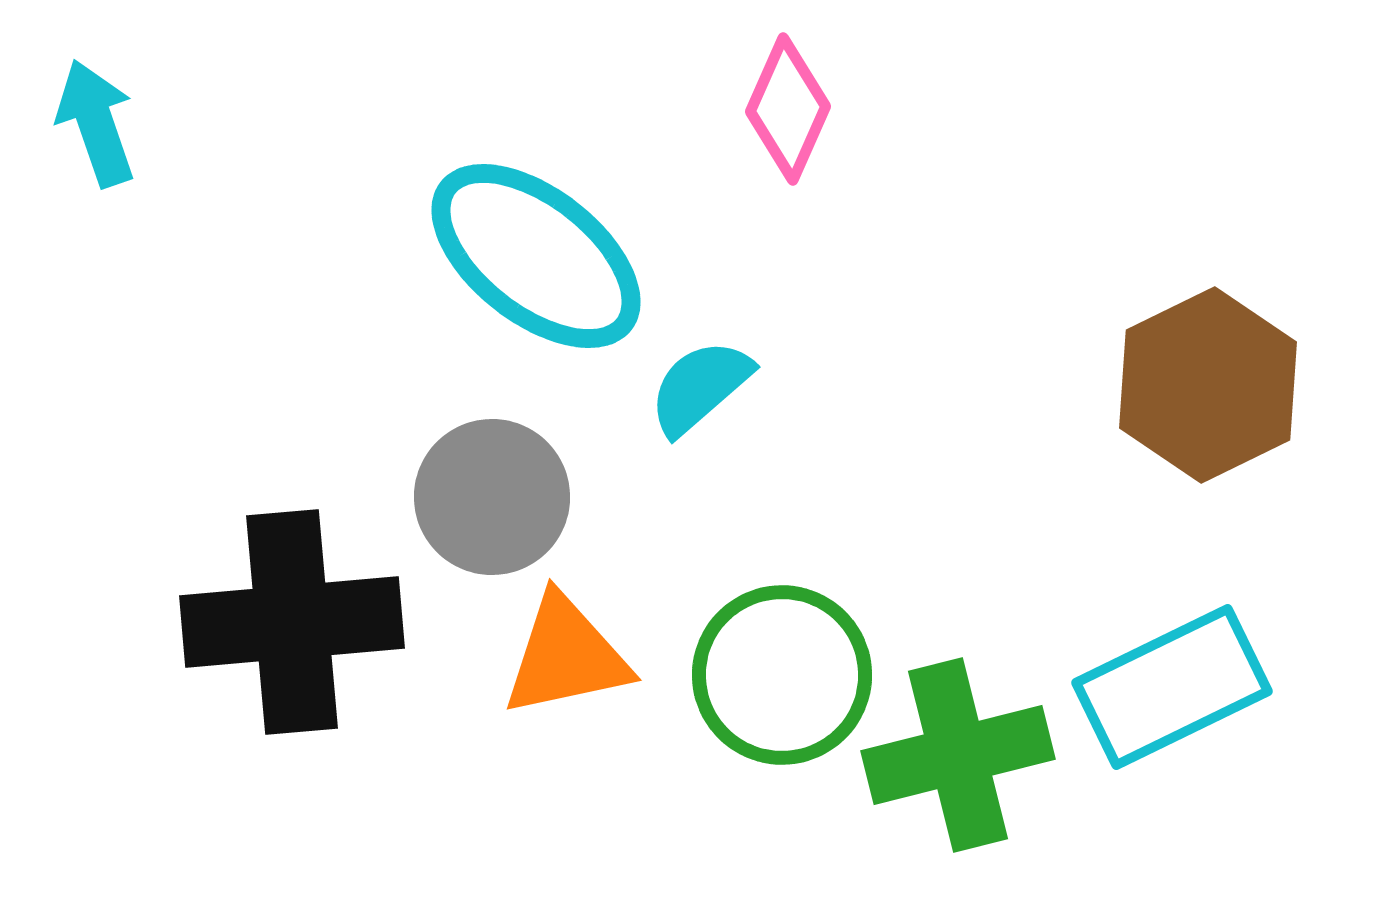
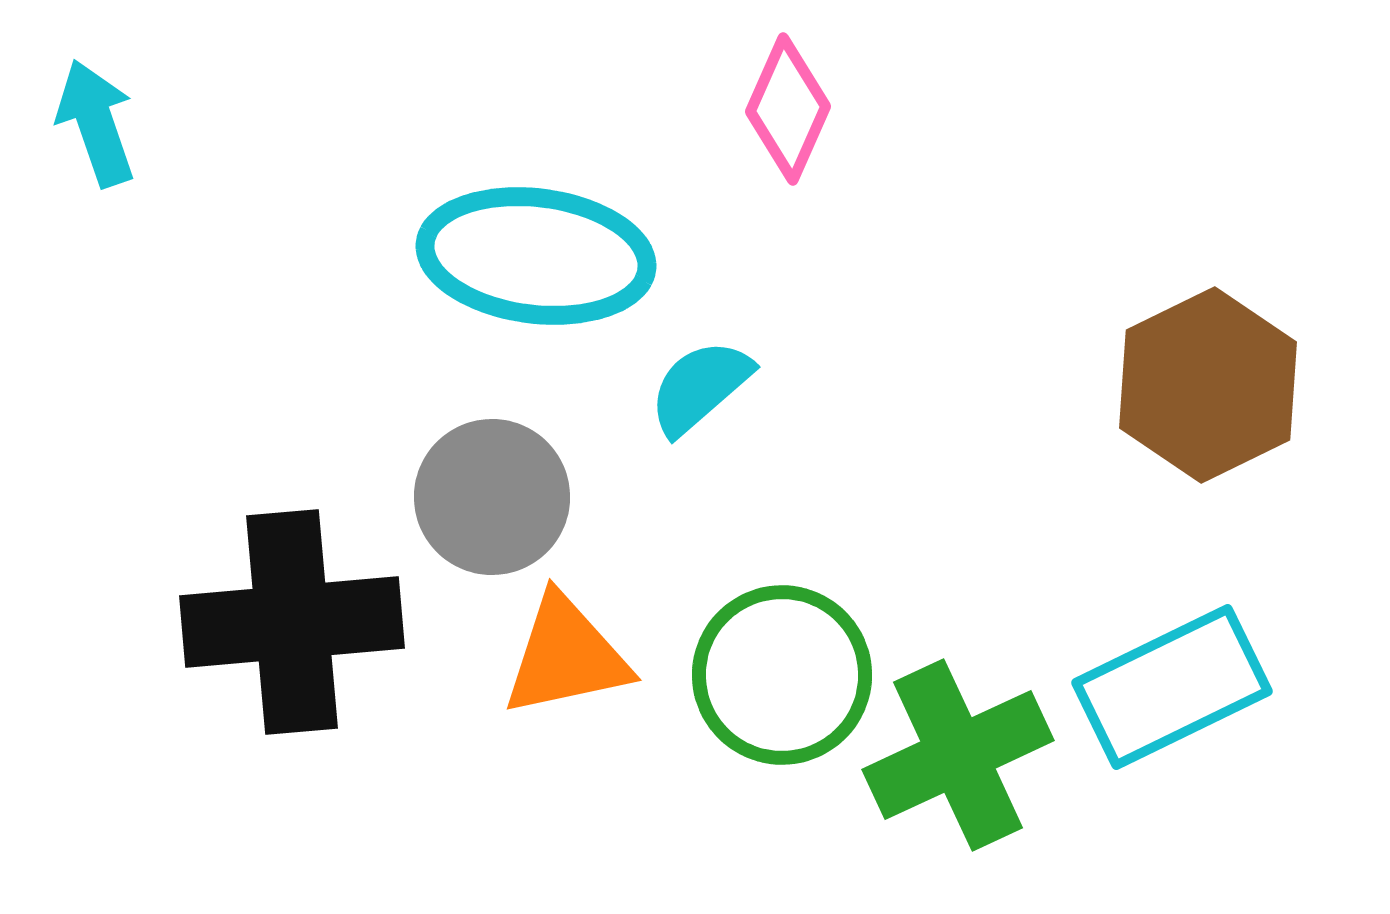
cyan ellipse: rotated 31 degrees counterclockwise
green cross: rotated 11 degrees counterclockwise
